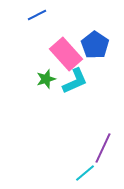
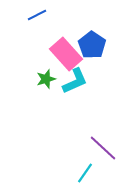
blue pentagon: moved 3 px left
purple line: rotated 72 degrees counterclockwise
cyan line: rotated 15 degrees counterclockwise
